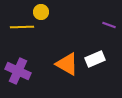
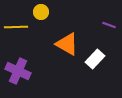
yellow line: moved 6 px left
white rectangle: rotated 24 degrees counterclockwise
orange triangle: moved 20 px up
